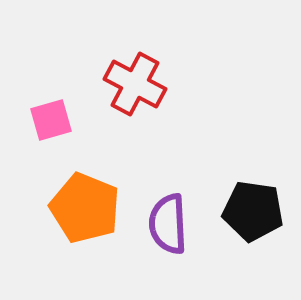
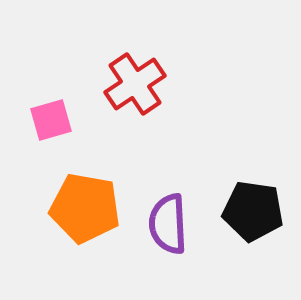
red cross: rotated 28 degrees clockwise
orange pentagon: rotated 12 degrees counterclockwise
